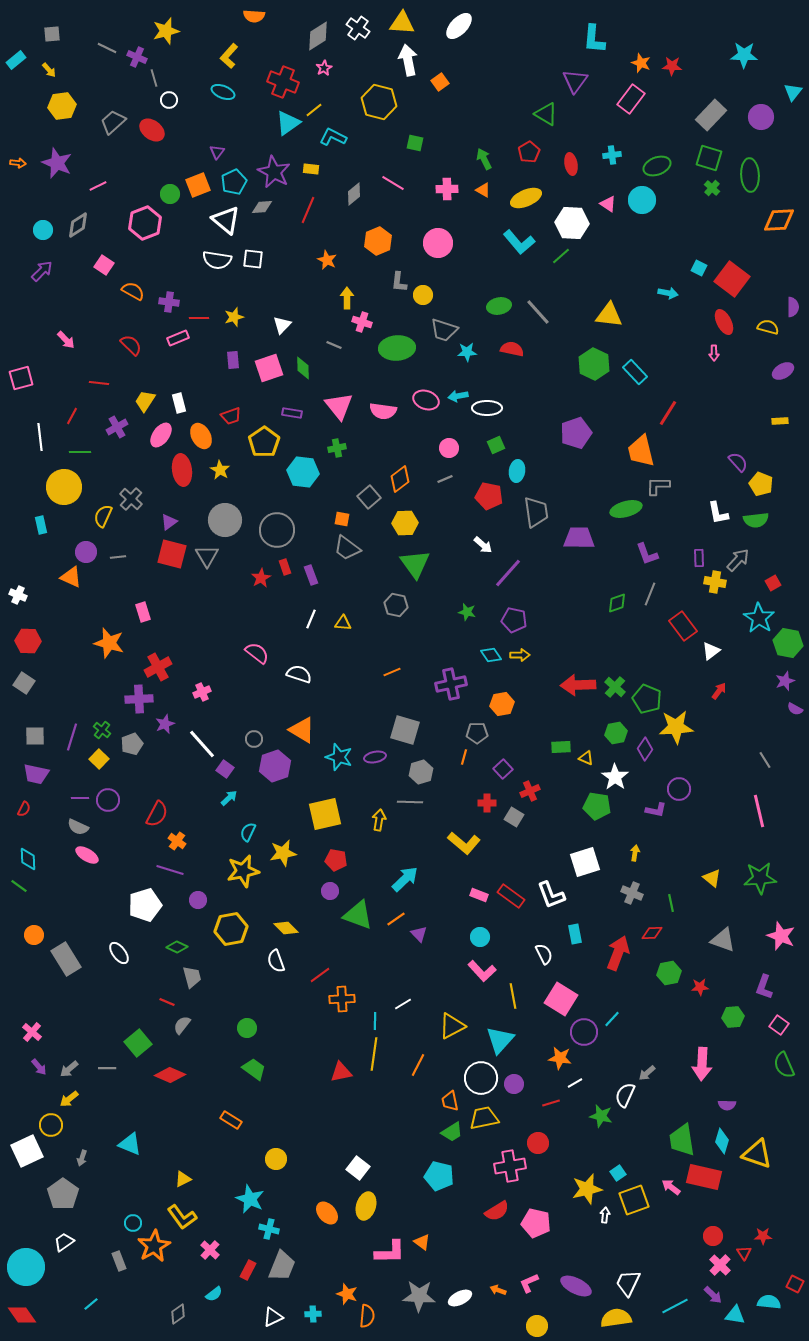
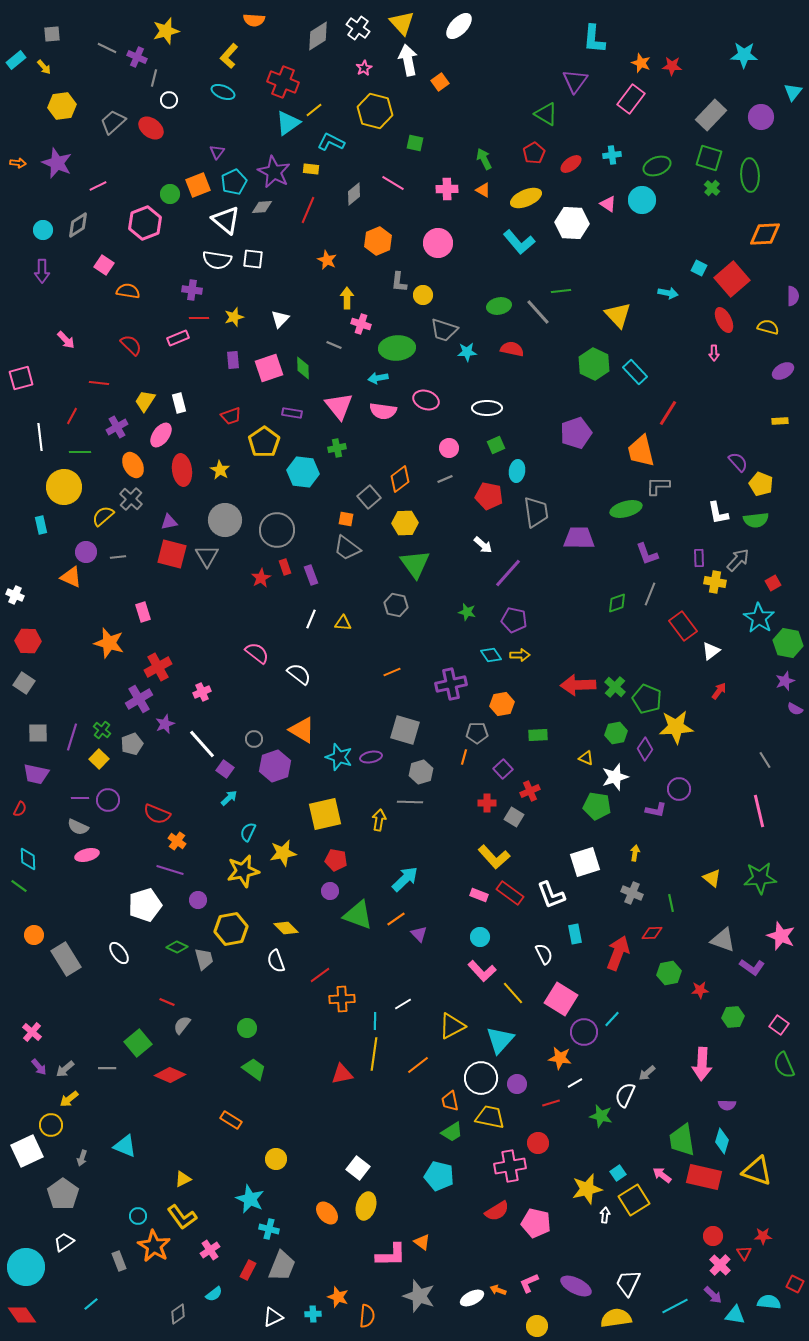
orange semicircle at (254, 16): moved 4 px down
yellow triangle at (402, 23): rotated 44 degrees clockwise
pink star at (324, 68): moved 40 px right
yellow arrow at (49, 70): moved 5 px left, 3 px up
gray line at (154, 78): rotated 30 degrees clockwise
yellow hexagon at (379, 102): moved 4 px left, 9 px down
red ellipse at (152, 130): moved 1 px left, 2 px up
cyan L-shape at (333, 137): moved 2 px left, 5 px down
red pentagon at (529, 152): moved 5 px right, 1 px down
red ellipse at (571, 164): rotated 65 degrees clockwise
orange diamond at (779, 220): moved 14 px left, 14 px down
green line at (561, 256): moved 35 px down; rotated 36 degrees clockwise
purple arrow at (42, 271): rotated 135 degrees clockwise
red square at (732, 279): rotated 12 degrees clockwise
orange semicircle at (133, 291): moved 5 px left; rotated 20 degrees counterclockwise
purple cross at (169, 302): moved 23 px right, 12 px up
purple semicircle at (793, 307): moved 11 px up
yellow triangle at (609, 315): moved 9 px right; rotated 40 degrees clockwise
pink cross at (362, 322): moved 1 px left, 2 px down
red ellipse at (724, 322): moved 2 px up
white triangle at (282, 325): moved 2 px left, 6 px up
cyan arrow at (458, 396): moved 80 px left, 18 px up
orange ellipse at (201, 436): moved 68 px left, 29 px down
yellow semicircle at (103, 516): rotated 25 degrees clockwise
orange square at (342, 519): moved 4 px right
purple triangle at (169, 522): rotated 24 degrees clockwise
white cross at (18, 595): moved 3 px left
white semicircle at (299, 674): rotated 20 degrees clockwise
purple cross at (139, 699): rotated 28 degrees counterclockwise
gray square at (35, 736): moved 3 px right, 3 px up
green rectangle at (561, 747): moved 23 px left, 12 px up
purple ellipse at (375, 757): moved 4 px left
white star at (615, 777): rotated 20 degrees clockwise
red semicircle at (24, 809): moved 4 px left
red semicircle at (157, 814): rotated 84 degrees clockwise
yellow L-shape at (464, 843): moved 30 px right, 14 px down; rotated 8 degrees clockwise
pink ellipse at (87, 855): rotated 45 degrees counterclockwise
red rectangle at (511, 896): moved 1 px left, 3 px up
gray trapezoid at (192, 977): moved 12 px right, 18 px up
red star at (700, 987): moved 3 px down
purple L-shape at (764, 987): moved 12 px left, 20 px up; rotated 75 degrees counterclockwise
yellow line at (513, 996): moved 3 px up; rotated 30 degrees counterclockwise
orange line at (418, 1065): rotated 25 degrees clockwise
gray arrow at (69, 1069): moved 4 px left
red triangle at (341, 1072): moved 1 px right, 2 px down
purple circle at (514, 1084): moved 3 px right
yellow trapezoid at (484, 1118): moved 6 px right, 1 px up; rotated 24 degrees clockwise
cyan triangle at (130, 1144): moved 5 px left, 2 px down
yellow triangle at (757, 1154): moved 17 px down
pink arrow at (671, 1187): moved 9 px left, 12 px up
yellow square at (634, 1200): rotated 12 degrees counterclockwise
cyan circle at (133, 1223): moved 5 px right, 7 px up
orange star at (154, 1246): rotated 12 degrees counterclockwise
pink cross at (210, 1250): rotated 12 degrees clockwise
pink L-shape at (390, 1252): moved 1 px right, 3 px down
orange star at (347, 1294): moved 9 px left, 3 px down
gray star at (419, 1296): rotated 16 degrees clockwise
white ellipse at (460, 1298): moved 12 px right
